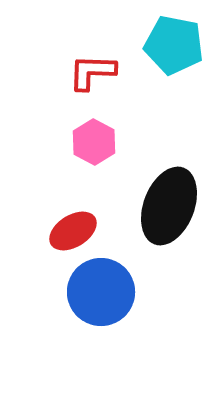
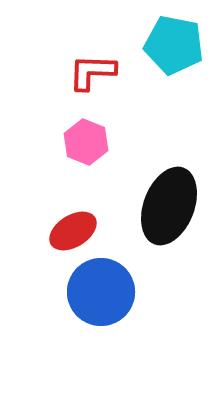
pink hexagon: moved 8 px left; rotated 6 degrees counterclockwise
